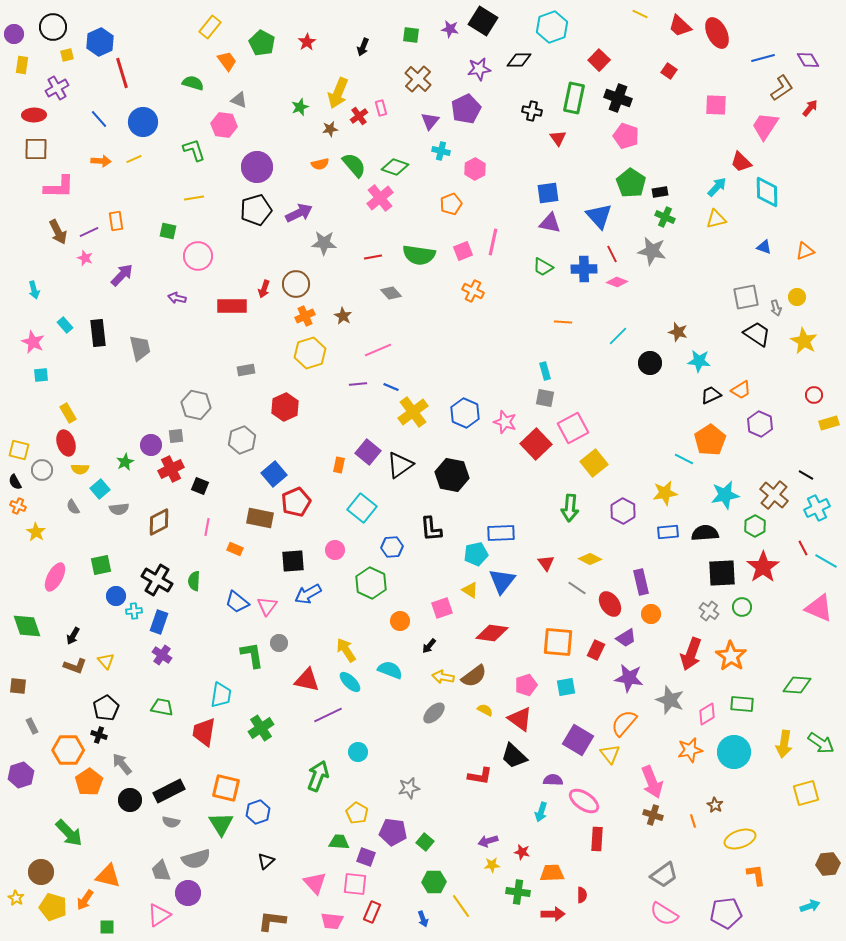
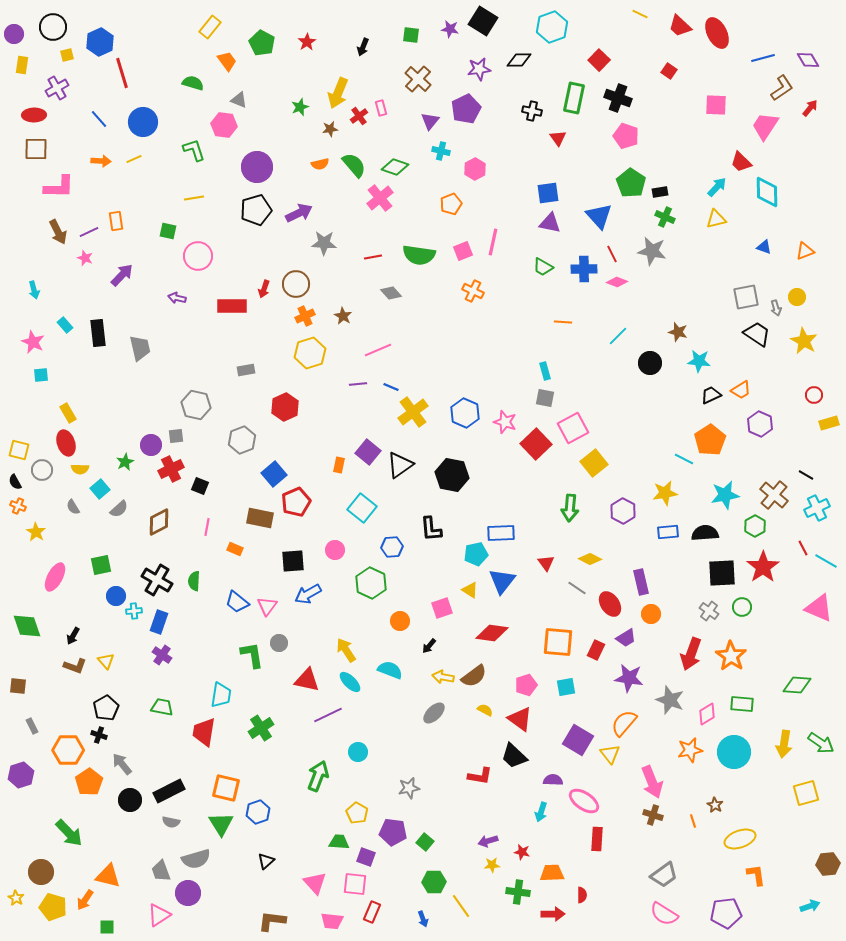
gray semicircle at (119, 509): rotated 36 degrees counterclockwise
